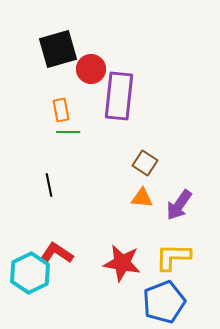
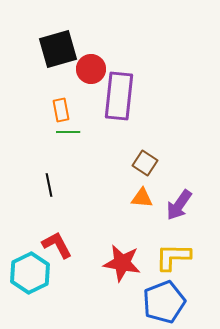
red L-shape: moved 8 px up; rotated 28 degrees clockwise
